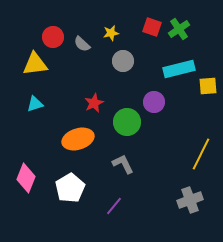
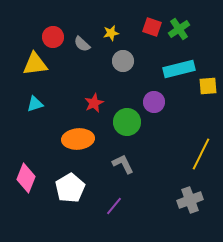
orange ellipse: rotated 12 degrees clockwise
